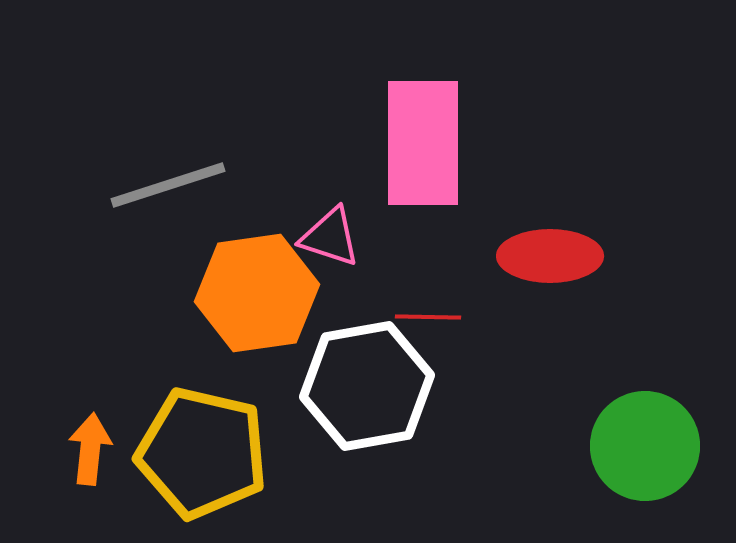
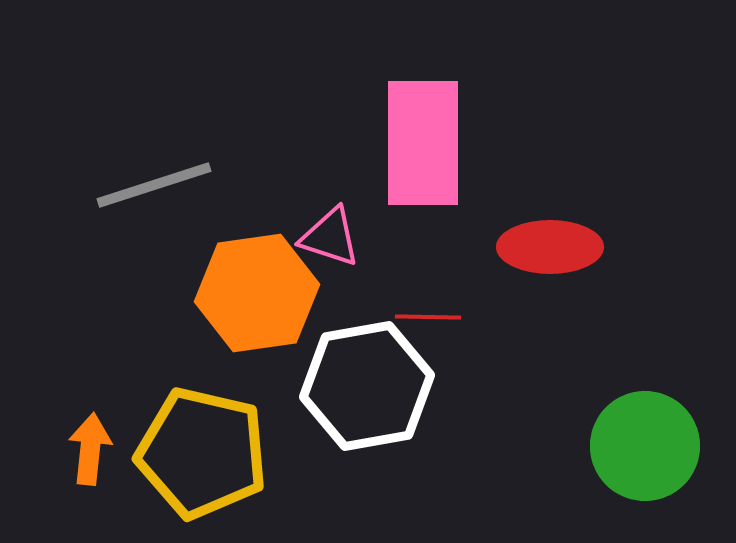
gray line: moved 14 px left
red ellipse: moved 9 px up
